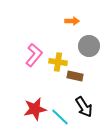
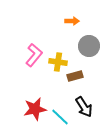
brown rectangle: rotated 28 degrees counterclockwise
